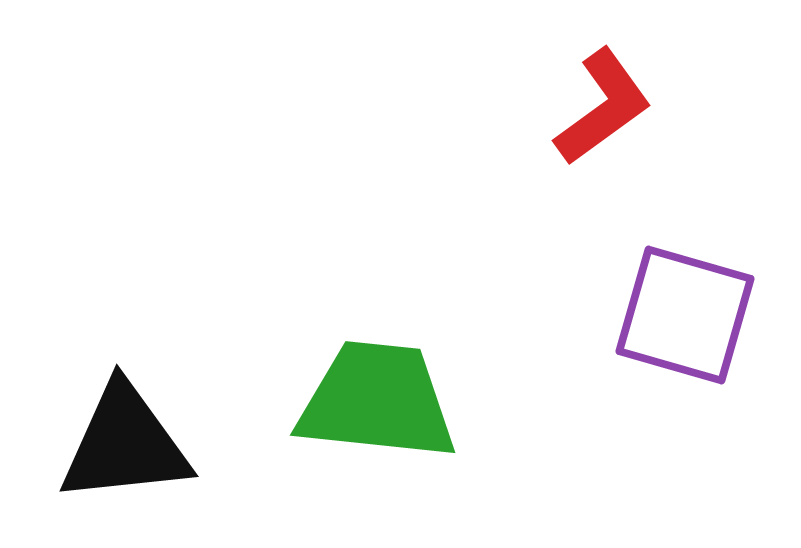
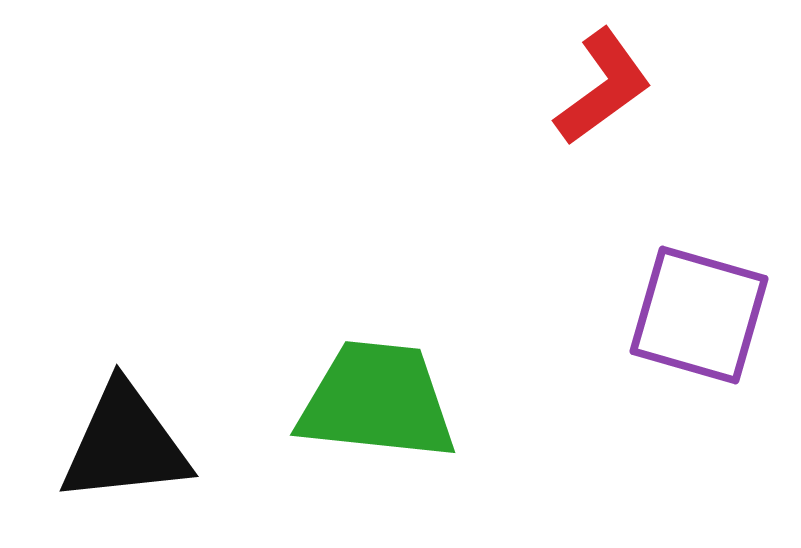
red L-shape: moved 20 px up
purple square: moved 14 px right
